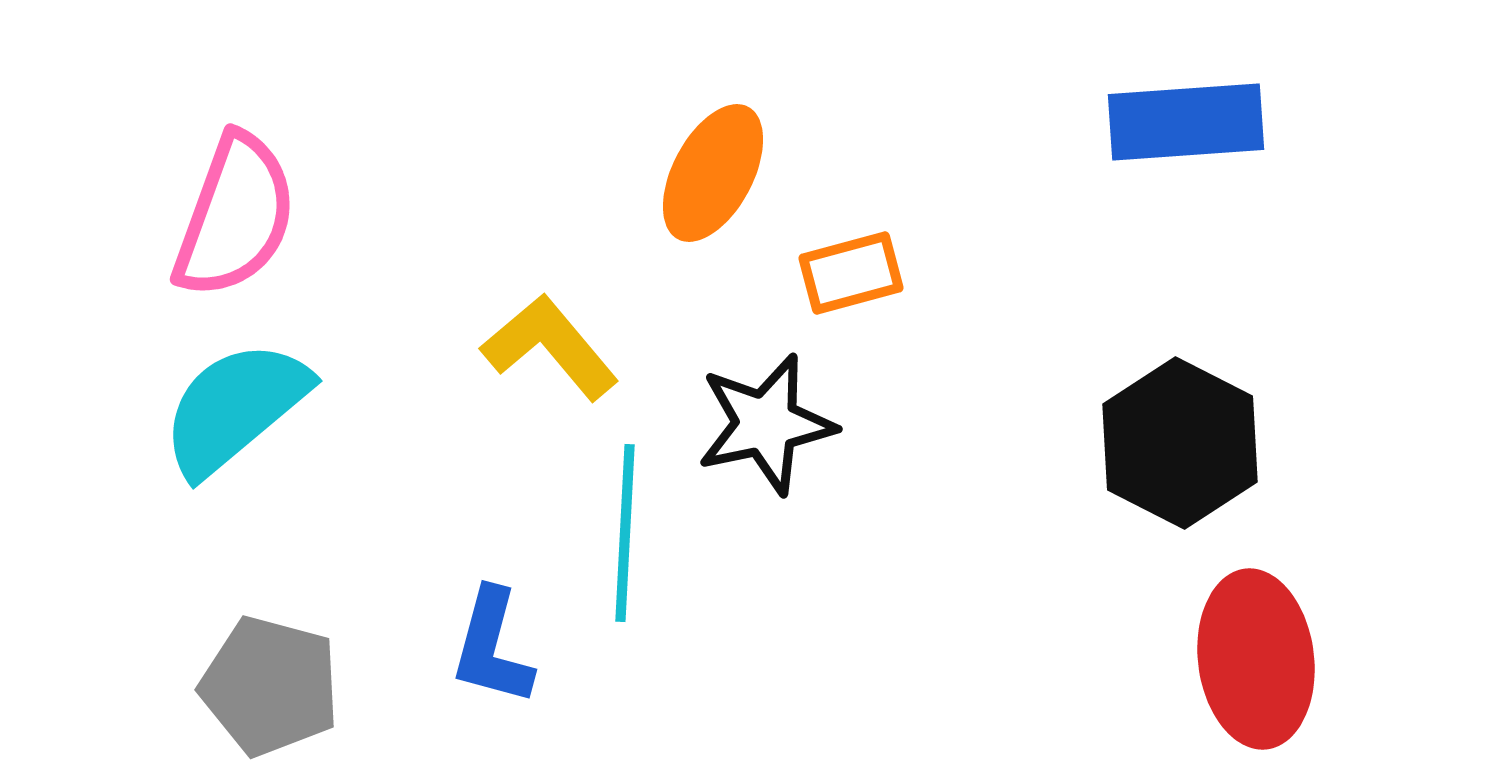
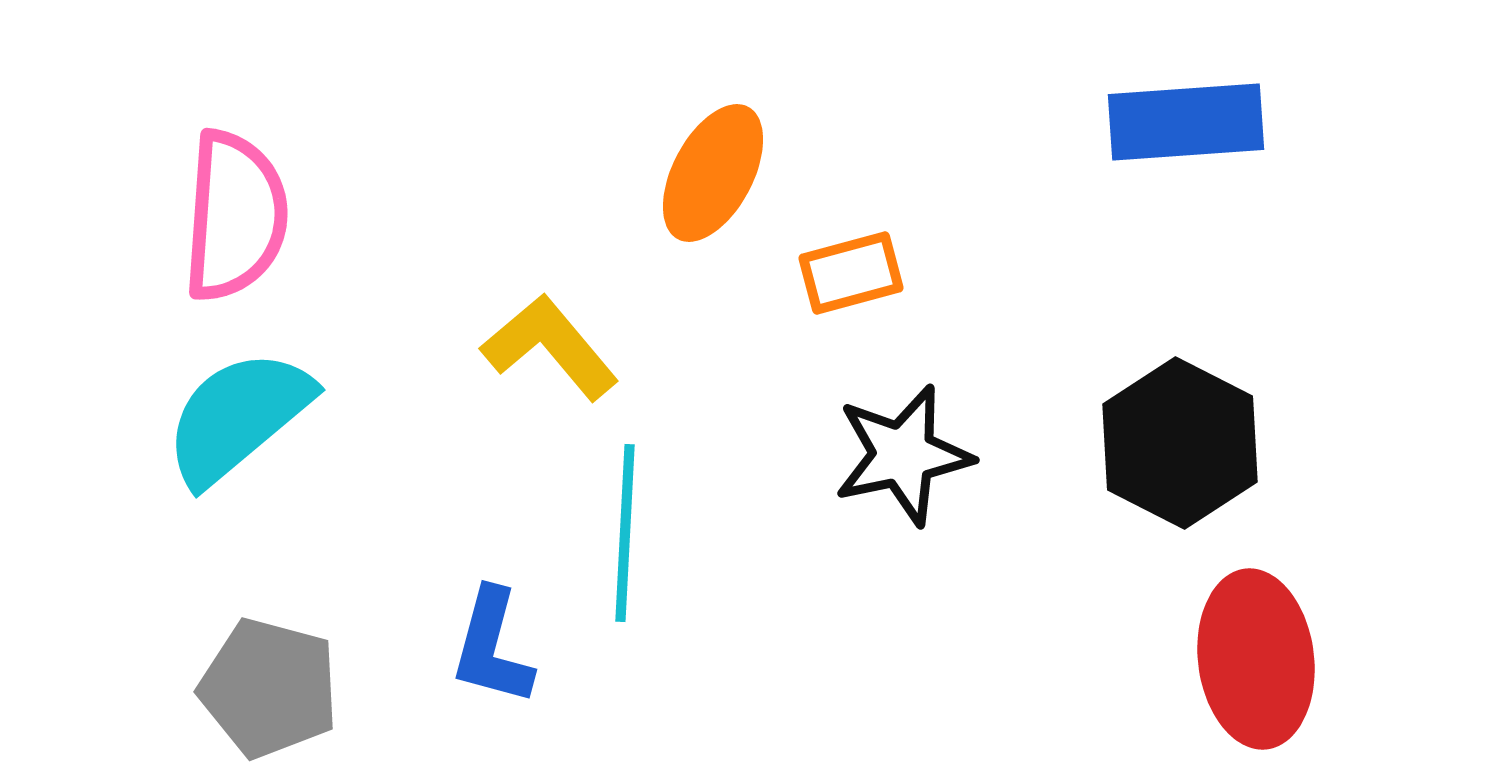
pink semicircle: rotated 16 degrees counterclockwise
cyan semicircle: moved 3 px right, 9 px down
black star: moved 137 px right, 31 px down
gray pentagon: moved 1 px left, 2 px down
